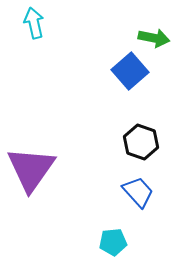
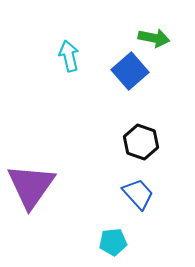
cyan arrow: moved 35 px right, 33 px down
purple triangle: moved 17 px down
blue trapezoid: moved 2 px down
